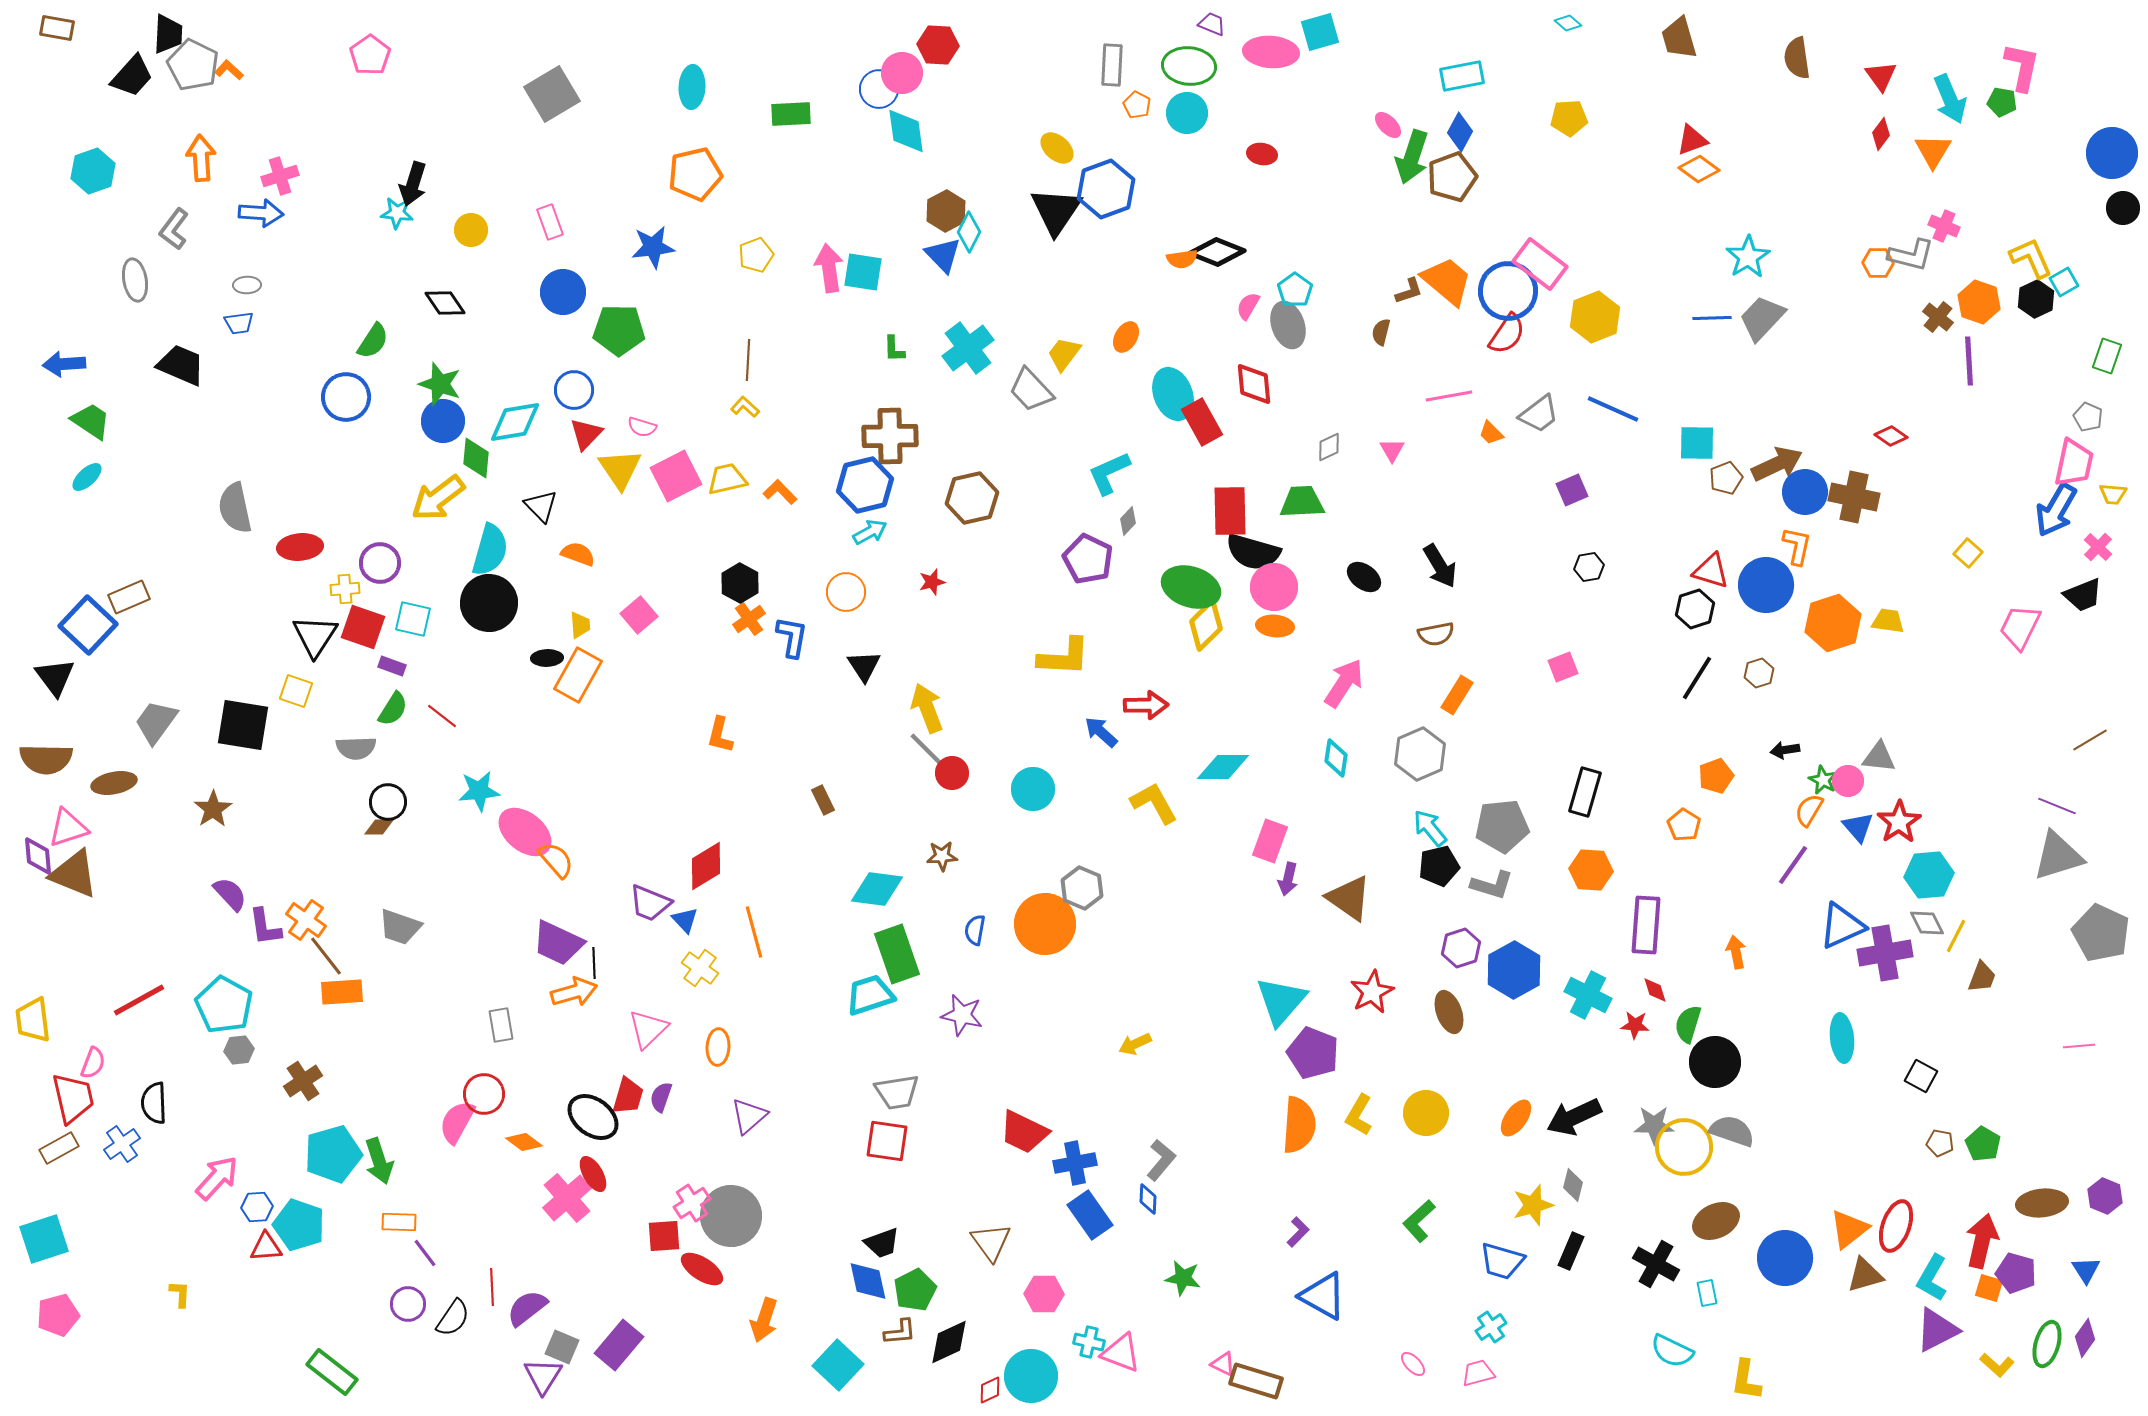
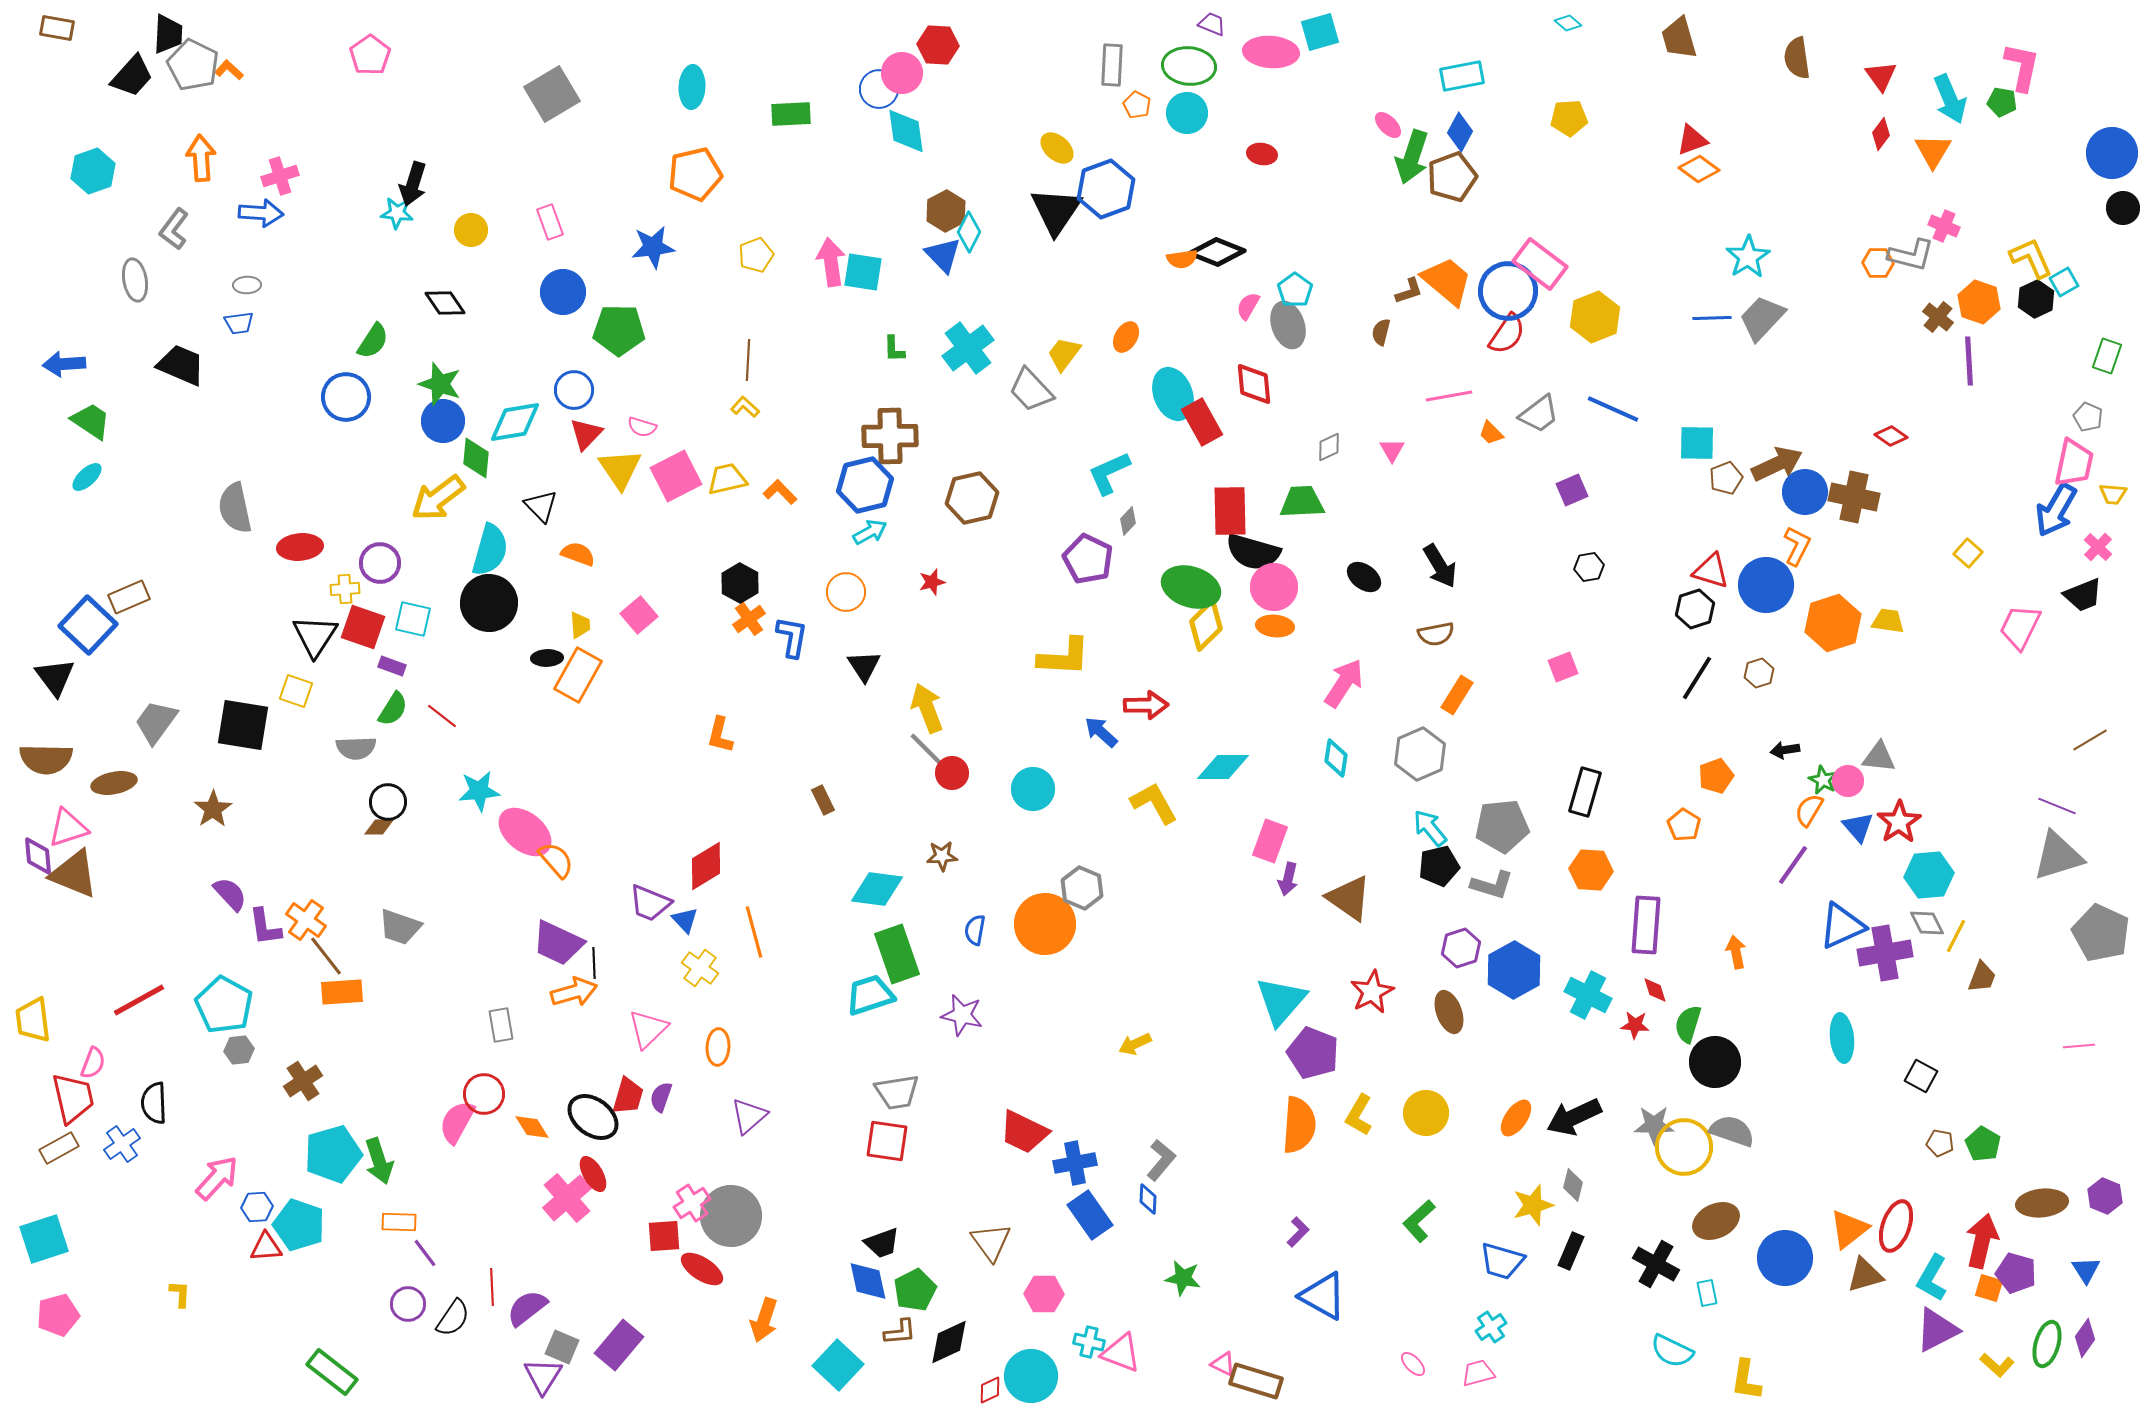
pink arrow at (829, 268): moved 2 px right, 6 px up
orange L-shape at (1797, 546): rotated 15 degrees clockwise
orange diamond at (524, 1142): moved 8 px right, 15 px up; rotated 21 degrees clockwise
